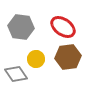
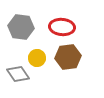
red ellipse: moved 1 px left; rotated 30 degrees counterclockwise
yellow circle: moved 1 px right, 1 px up
gray diamond: moved 2 px right
